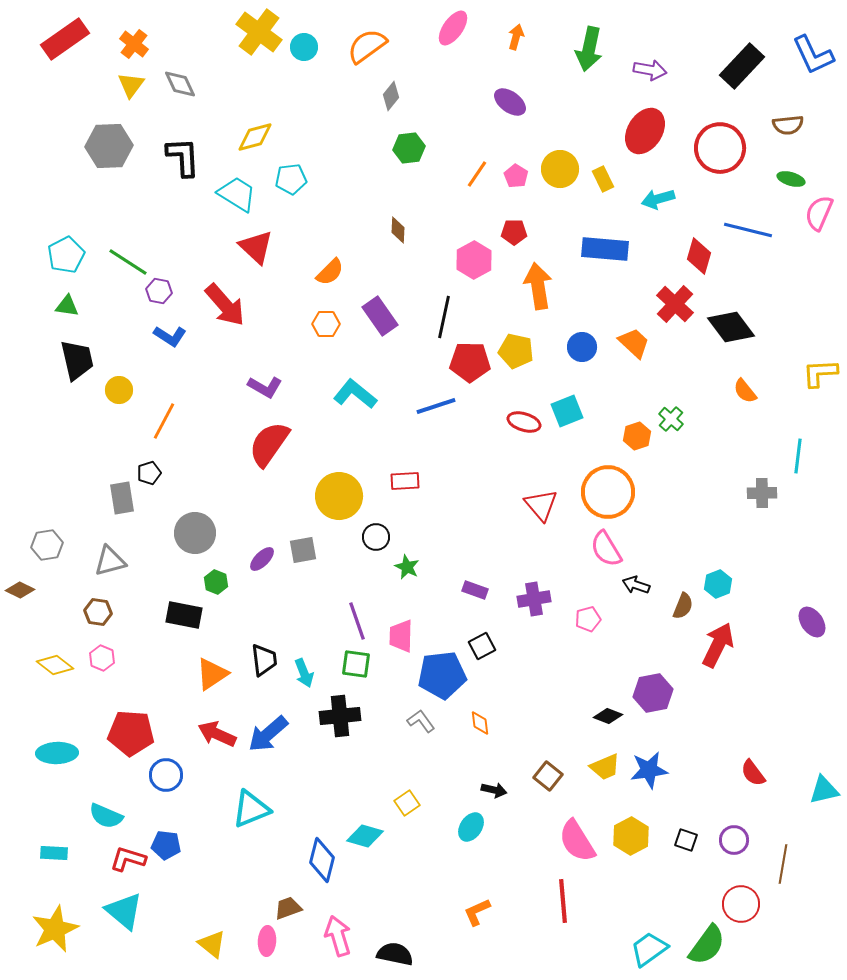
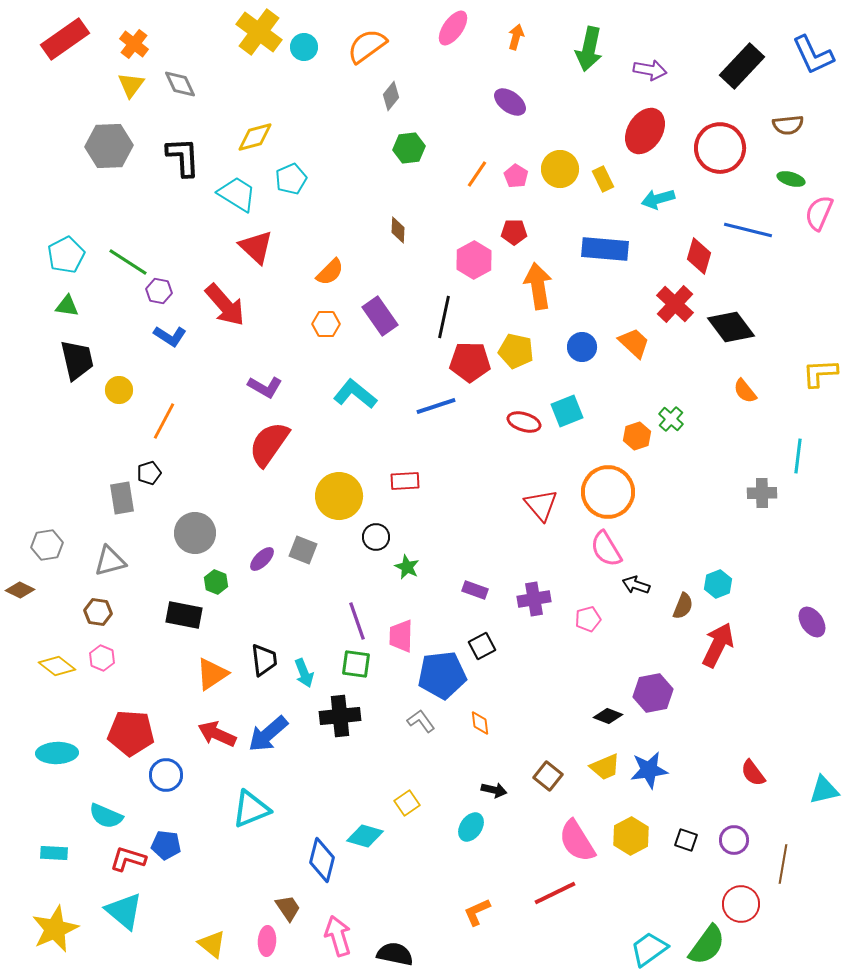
cyan pentagon at (291, 179): rotated 16 degrees counterclockwise
gray square at (303, 550): rotated 32 degrees clockwise
yellow diamond at (55, 665): moved 2 px right, 1 px down
red line at (563, 901): moved 8 px left, 8 px up; rotated 69 degrees clockwise
brown trapezoid at (288, 908): rotated 76 degrees clockwise
